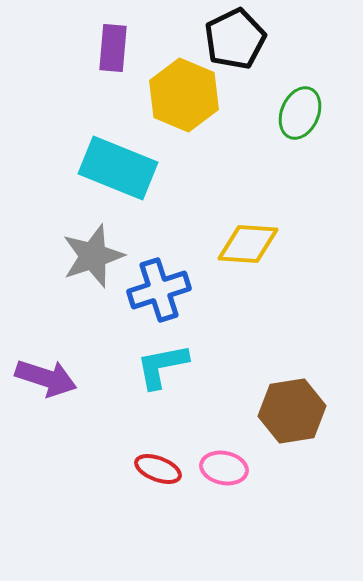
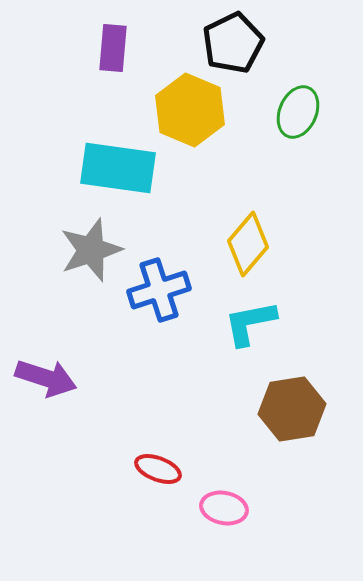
black pentagon: moved 2 px left, 4 px down
yellow hexagon: moved 6 px right, 15 px down
green ellipse: moved 2 px left, 1 px up
cyan rectangle: rotated 14 degrees counterclockwise
yellow diamond: rotated 54 degrees counterclockwise
gray star: moved 2 px left, 6 px up
cyan L-shape: moved 88 px right, 43 px up
brown hexagon: moved 2 px up
pink ellipse: moved 40 px down
